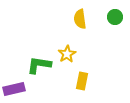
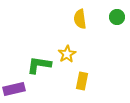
green circle: moved 2 px right
